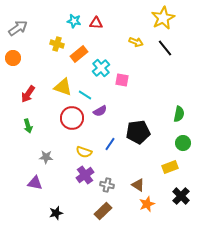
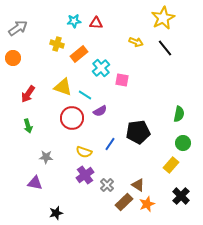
cyan star: rotated 16 degrees counterclockwise
yellow rectangle: moved 1 px right, 2 px up; rotated 28 degrees counterclockwise
gray cross: rotated 32 degrees clockwise
brown rectangle: moved 21 px right, 9 px up
